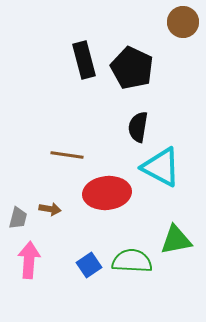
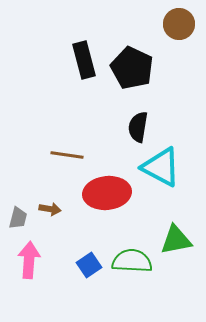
brown circle: moved 4 px left, 2 px down
